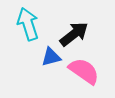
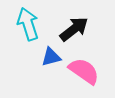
black arrow: moved 5 px up
